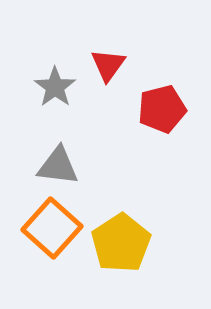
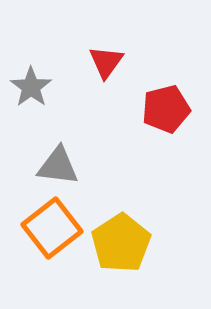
red triangle: moved 2 px left, 3 px up
gray star: moved 24 px left
red pentagon: moved 4 px right
orange square: rotated 10 degrees clockwise
